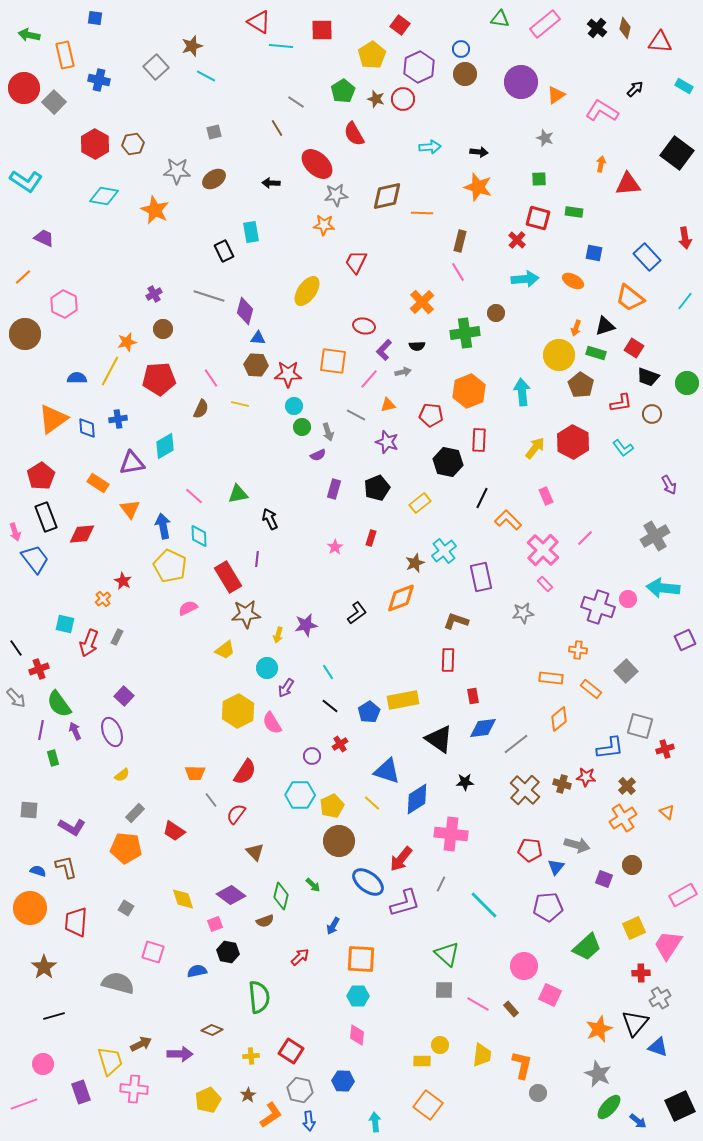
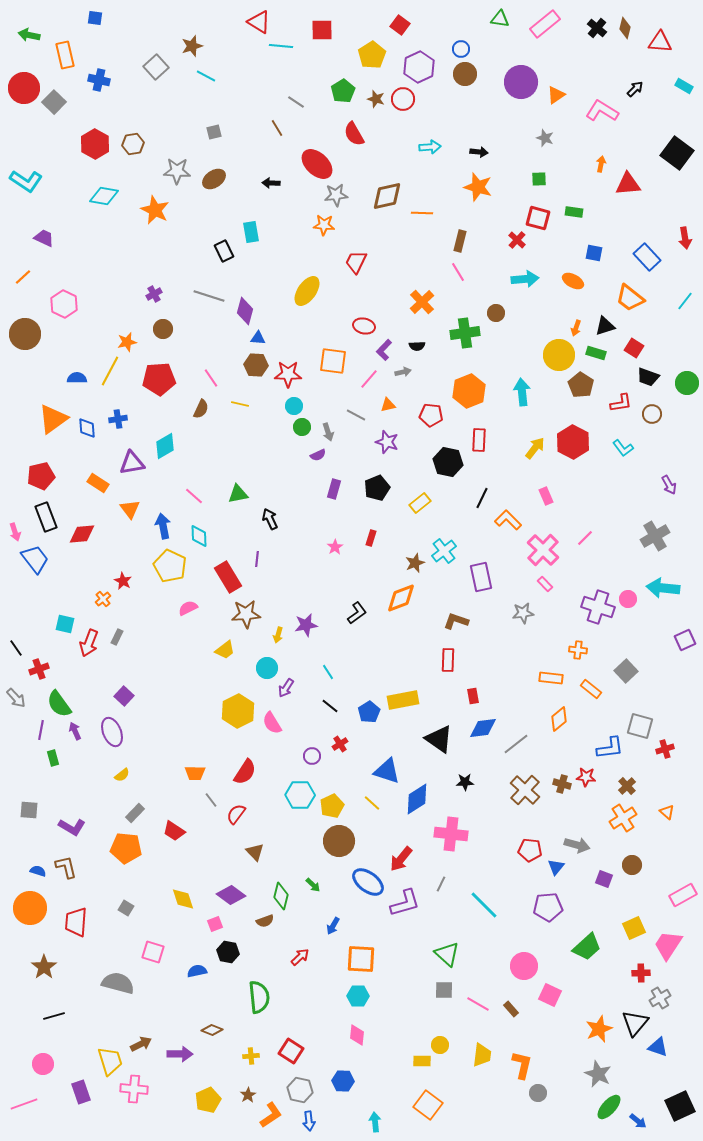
red pentagon at (41, 476): rotated 20 degrees clockwise
